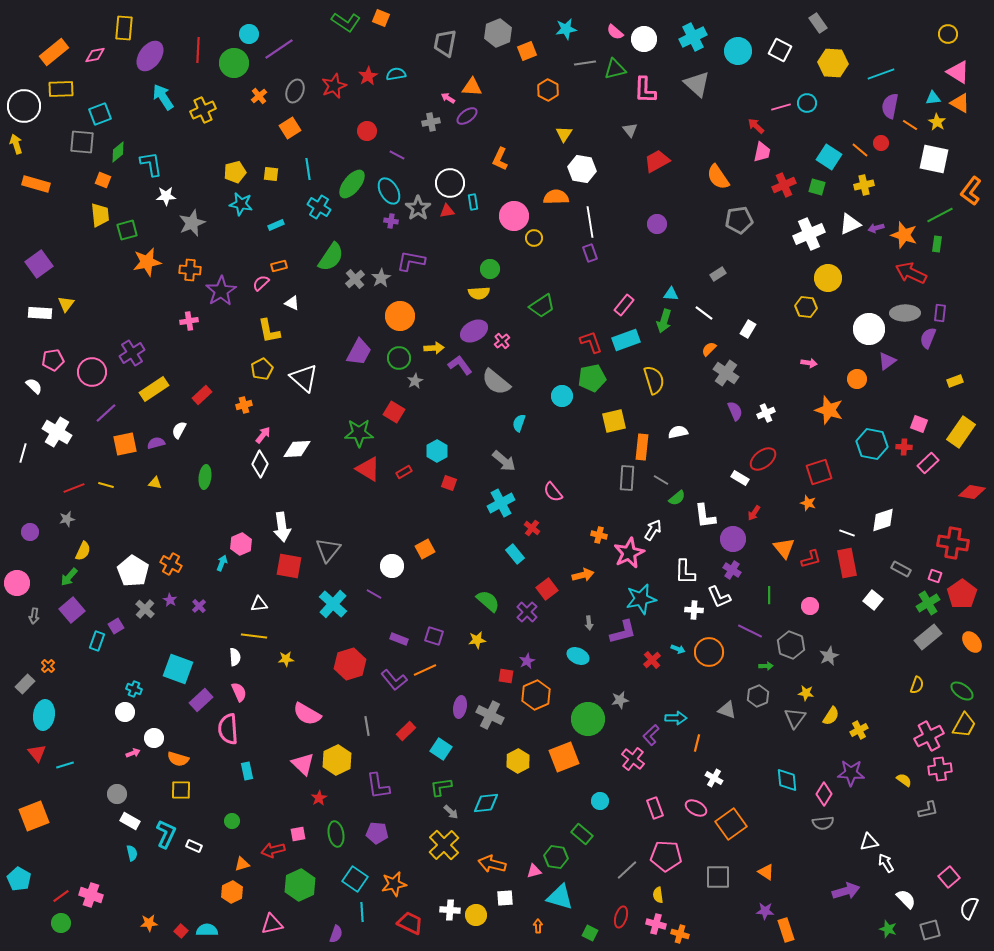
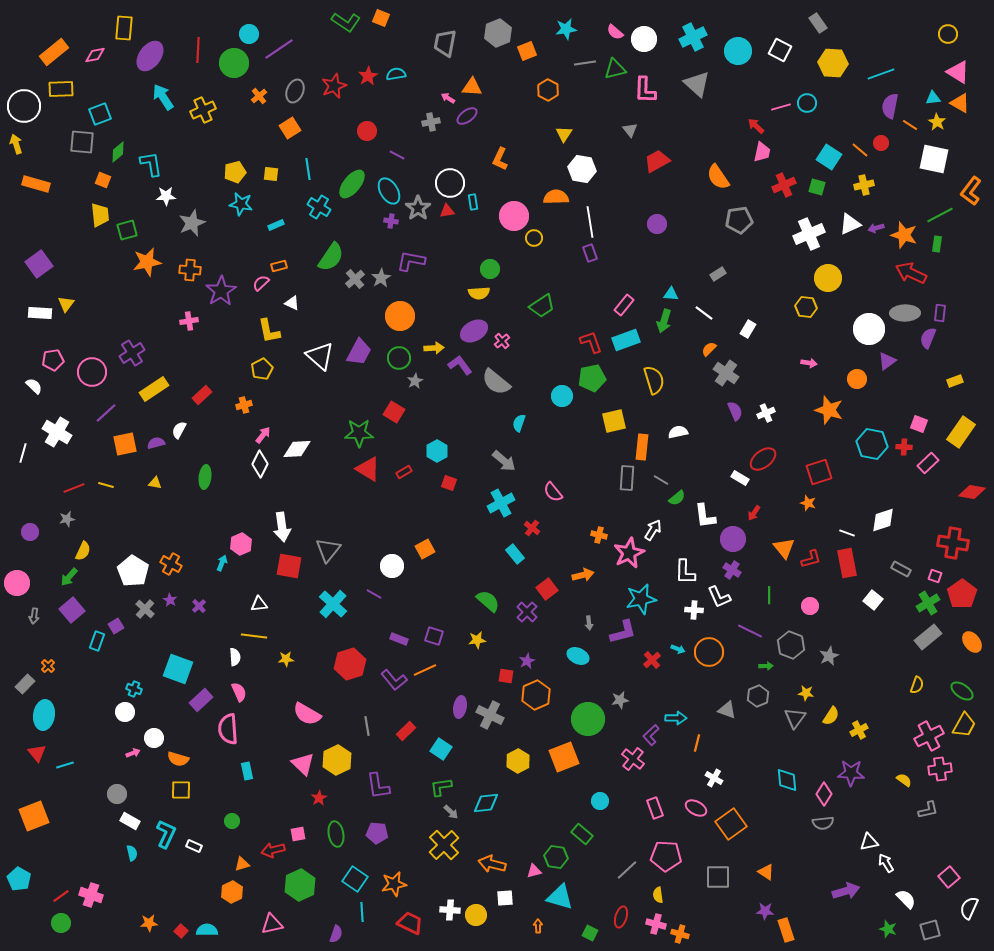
white triangle at (304, 378): moved 16 px right, 22 px up
